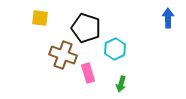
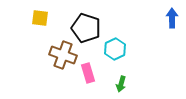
blue arrow: moved 4 px right
